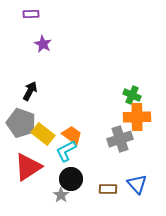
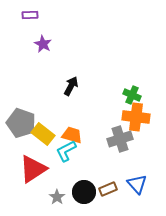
purple rectangle: moved 1 px left, 1 px down
black arrow: moved 41 px right, 5 px up
orange cross: moved 1 px left; rotated 8 degrees clockwise
orange trapezoid: rotated 20 degrees counterclockwise
red triangle: moved 5 px right, 2 px down
black circle: moved 13 px right, 13 px down
brown rectangle: rotated 24 degrees counterclockwise
gray star: moved 4 px left, 2 px down
